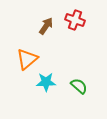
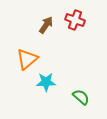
brown arrow: moved 1 px up
green semicircle: moved 2 px right, 11 px down
